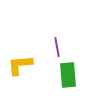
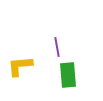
yellow L-shape: moved 1 px down
